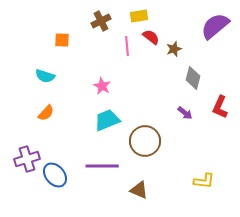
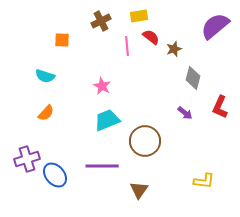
brown triangle: rotated 42 degrees clockwise
